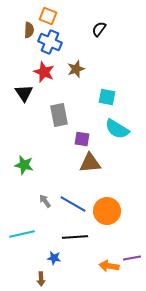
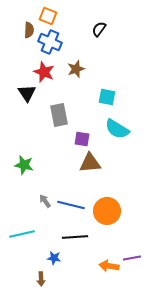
black triangle: moved 3 px right
blue line: moved 2 px left, 1 px down; rotated 16 degrees counterclockwise
